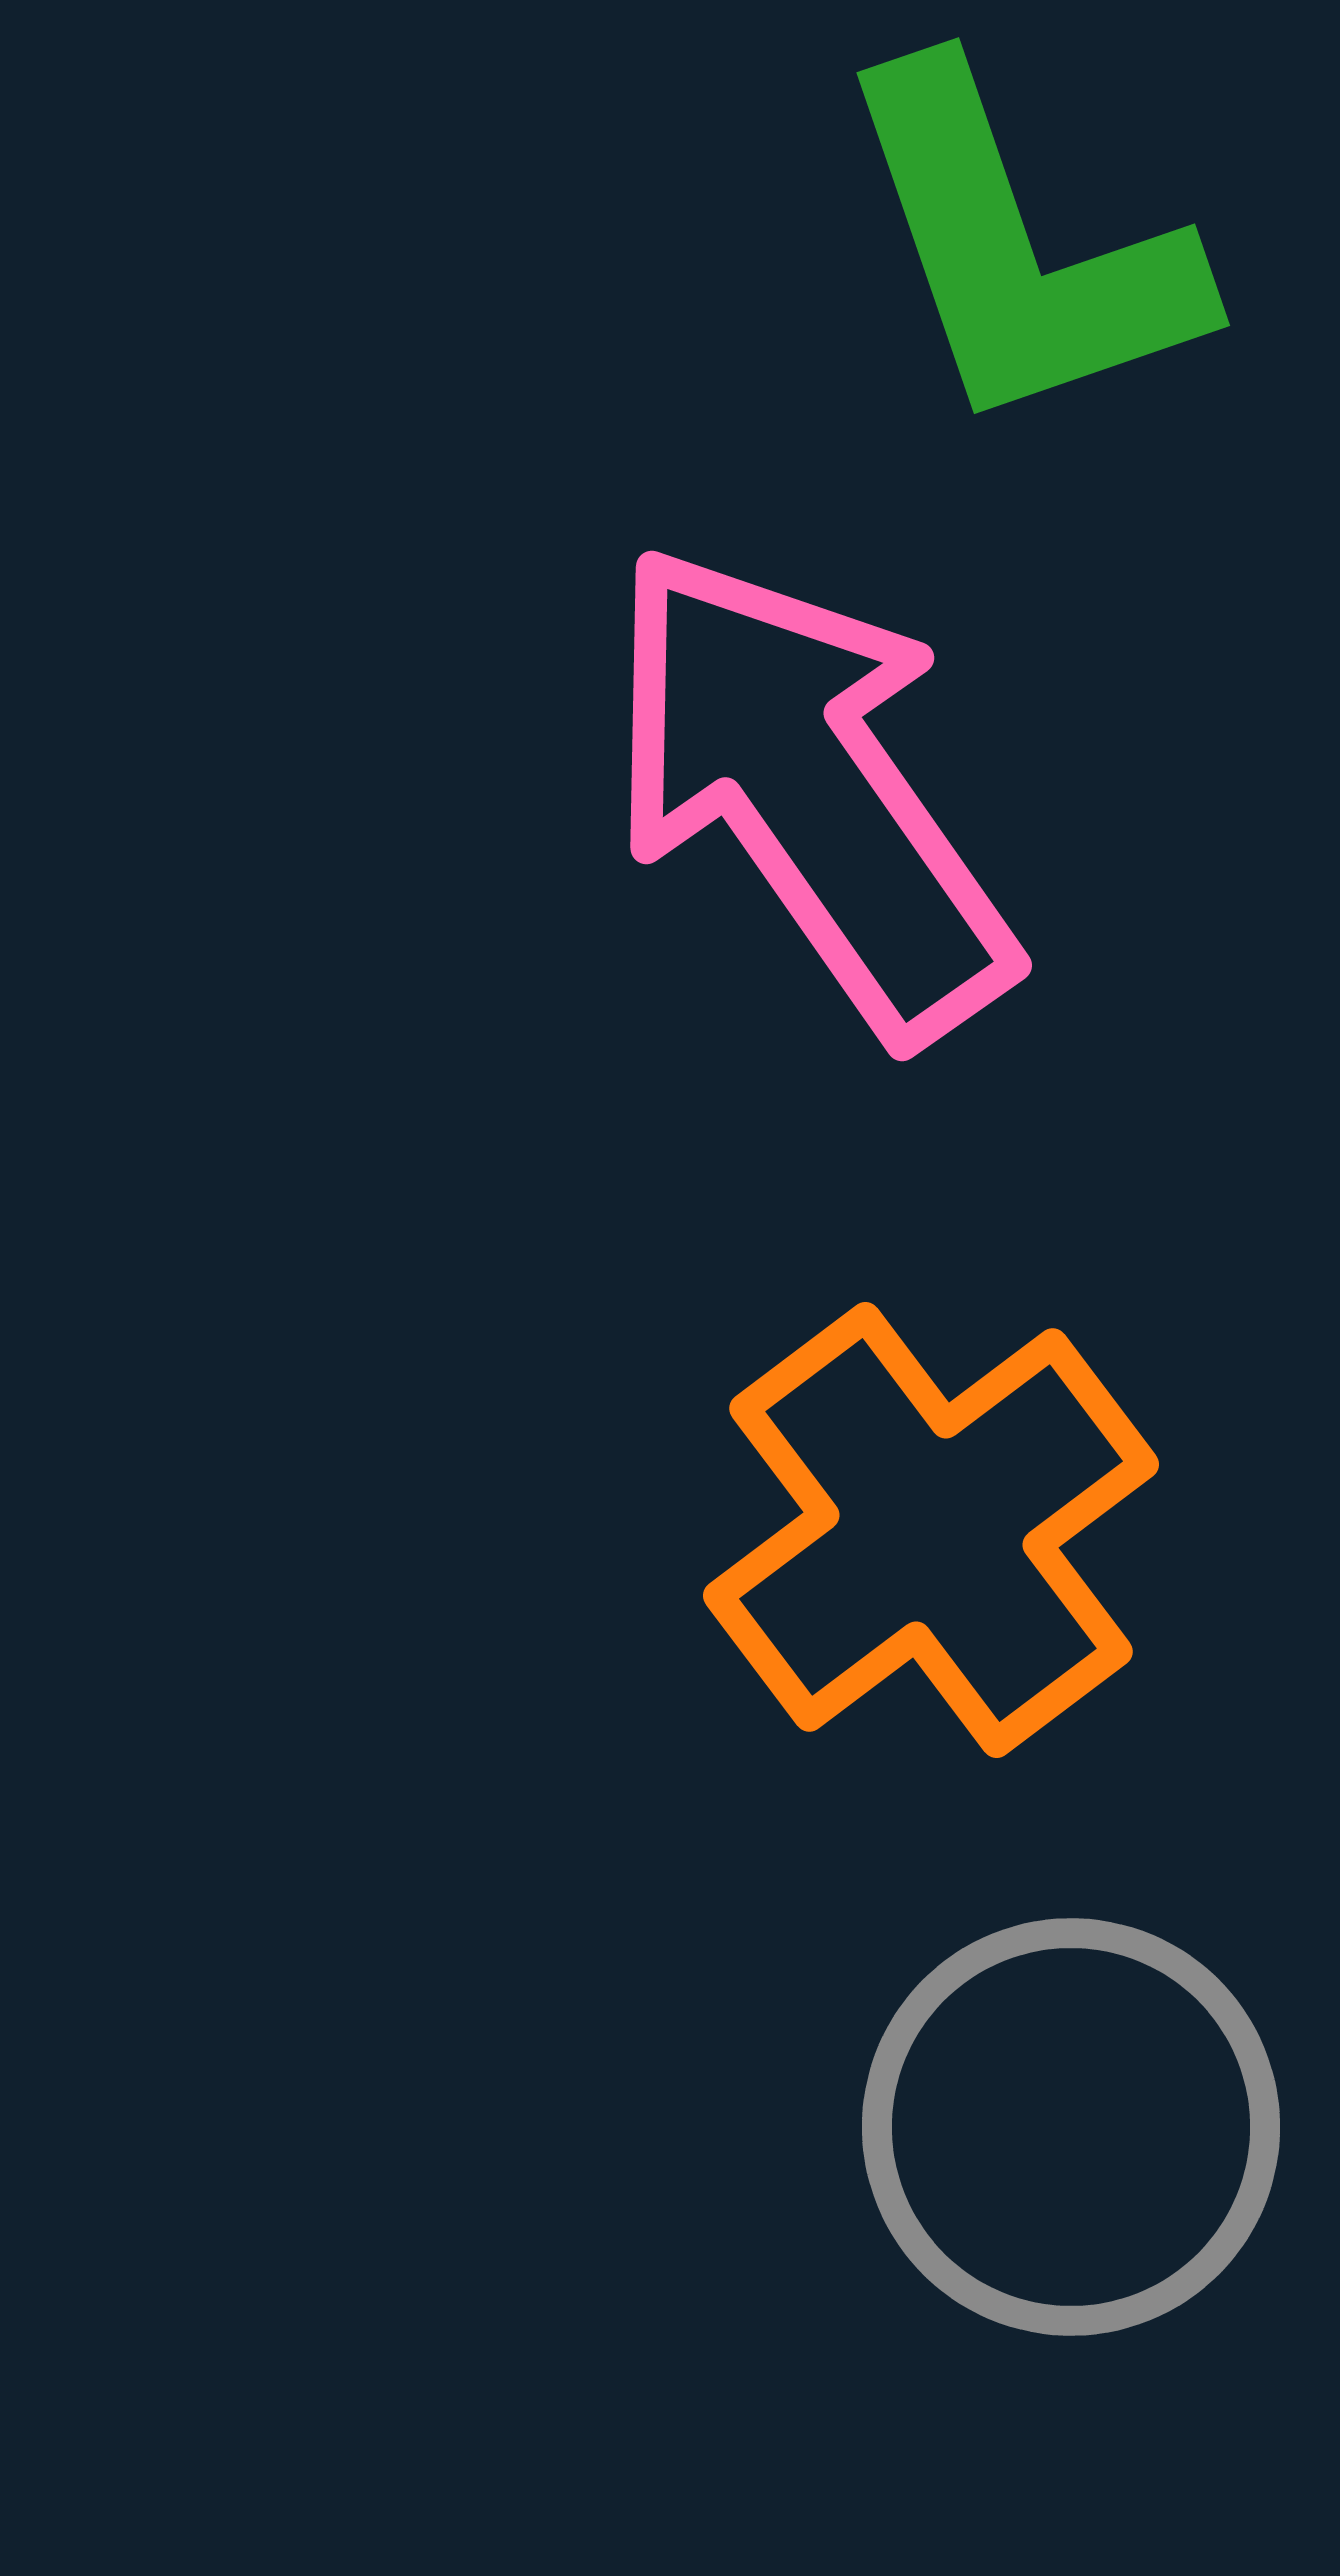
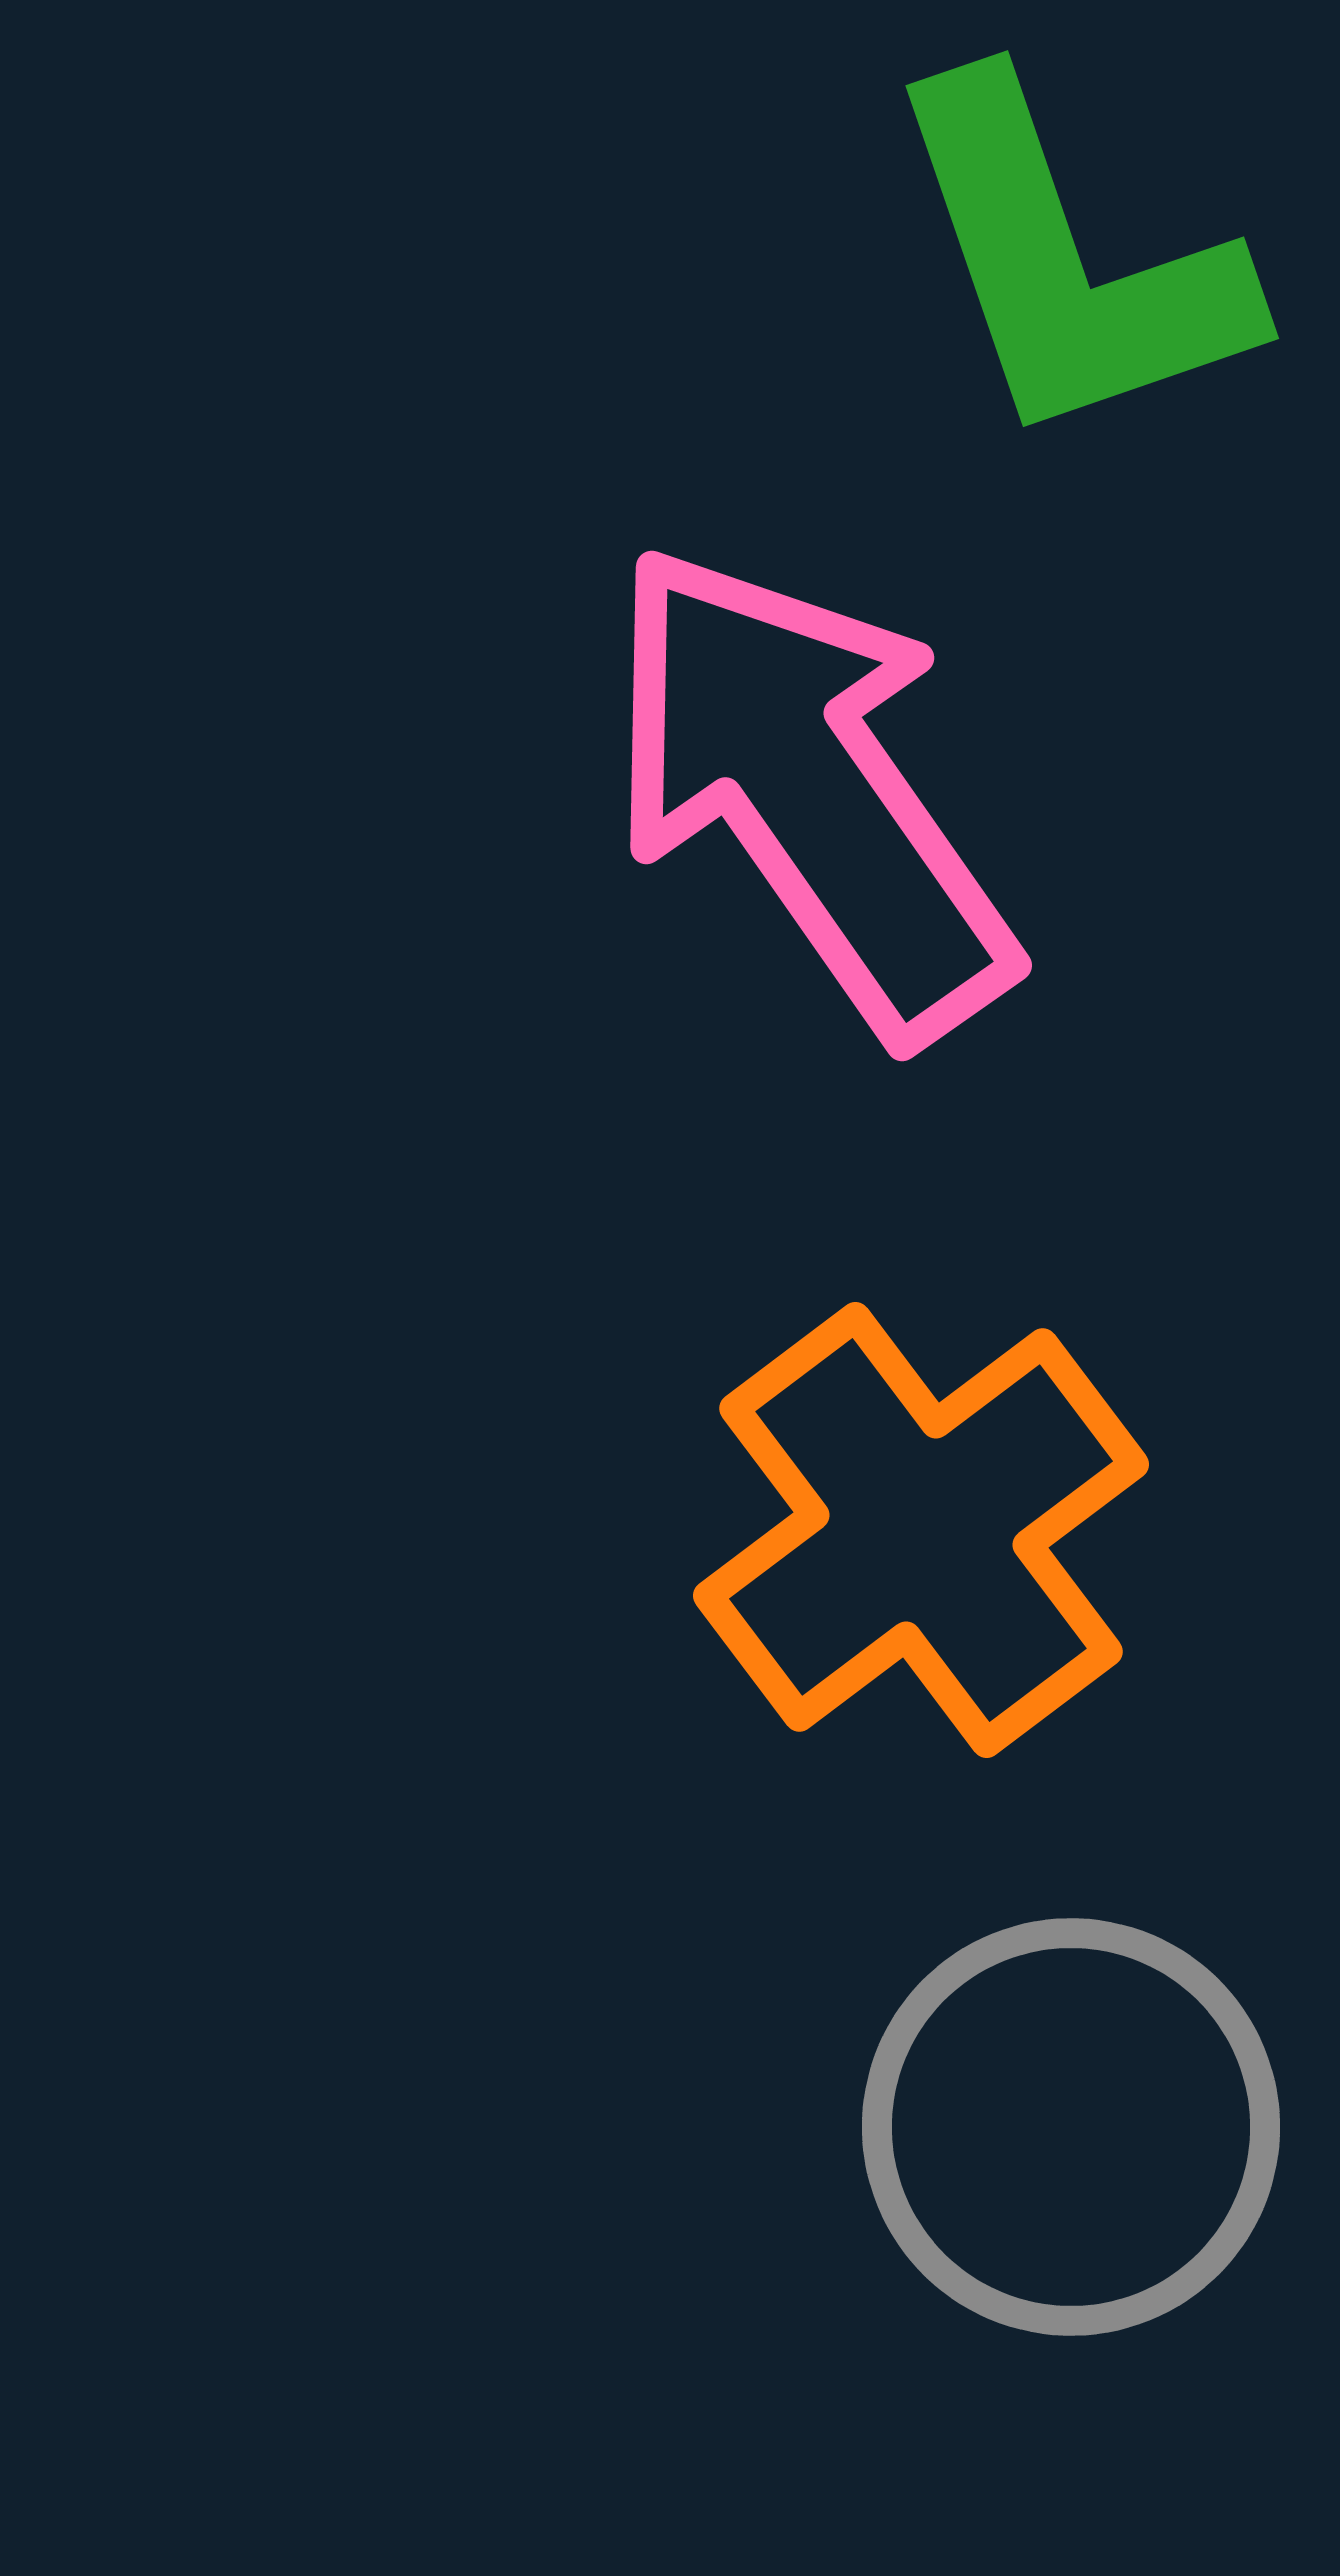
green L-shape: moved 49 px right, 13 px down
orange cross: moved 10 px left
